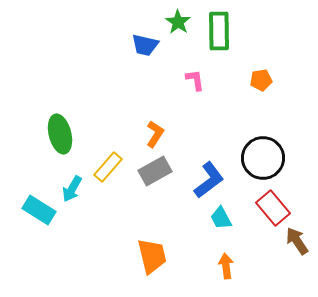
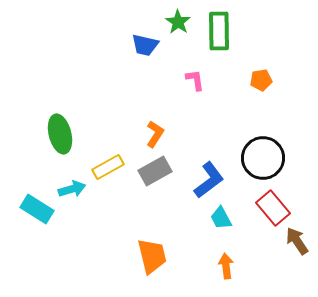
yellow rectangle: rotated 20 degrees clockwise
cyan arrow: rotated 136 degrees counterclockwise
cyan rectangle: moved 2 px left, 1 px up
